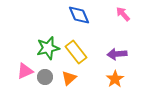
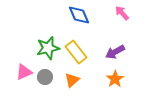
pink arrow: moved 1 px left, 1 px up
purple arrow: moved 2 px left, 2 px up; rotated 24 degrees counterclockwise
pink triangle: moved 1 px left, 1 px down
orange triangle: moved 3 px right, 2 px down
